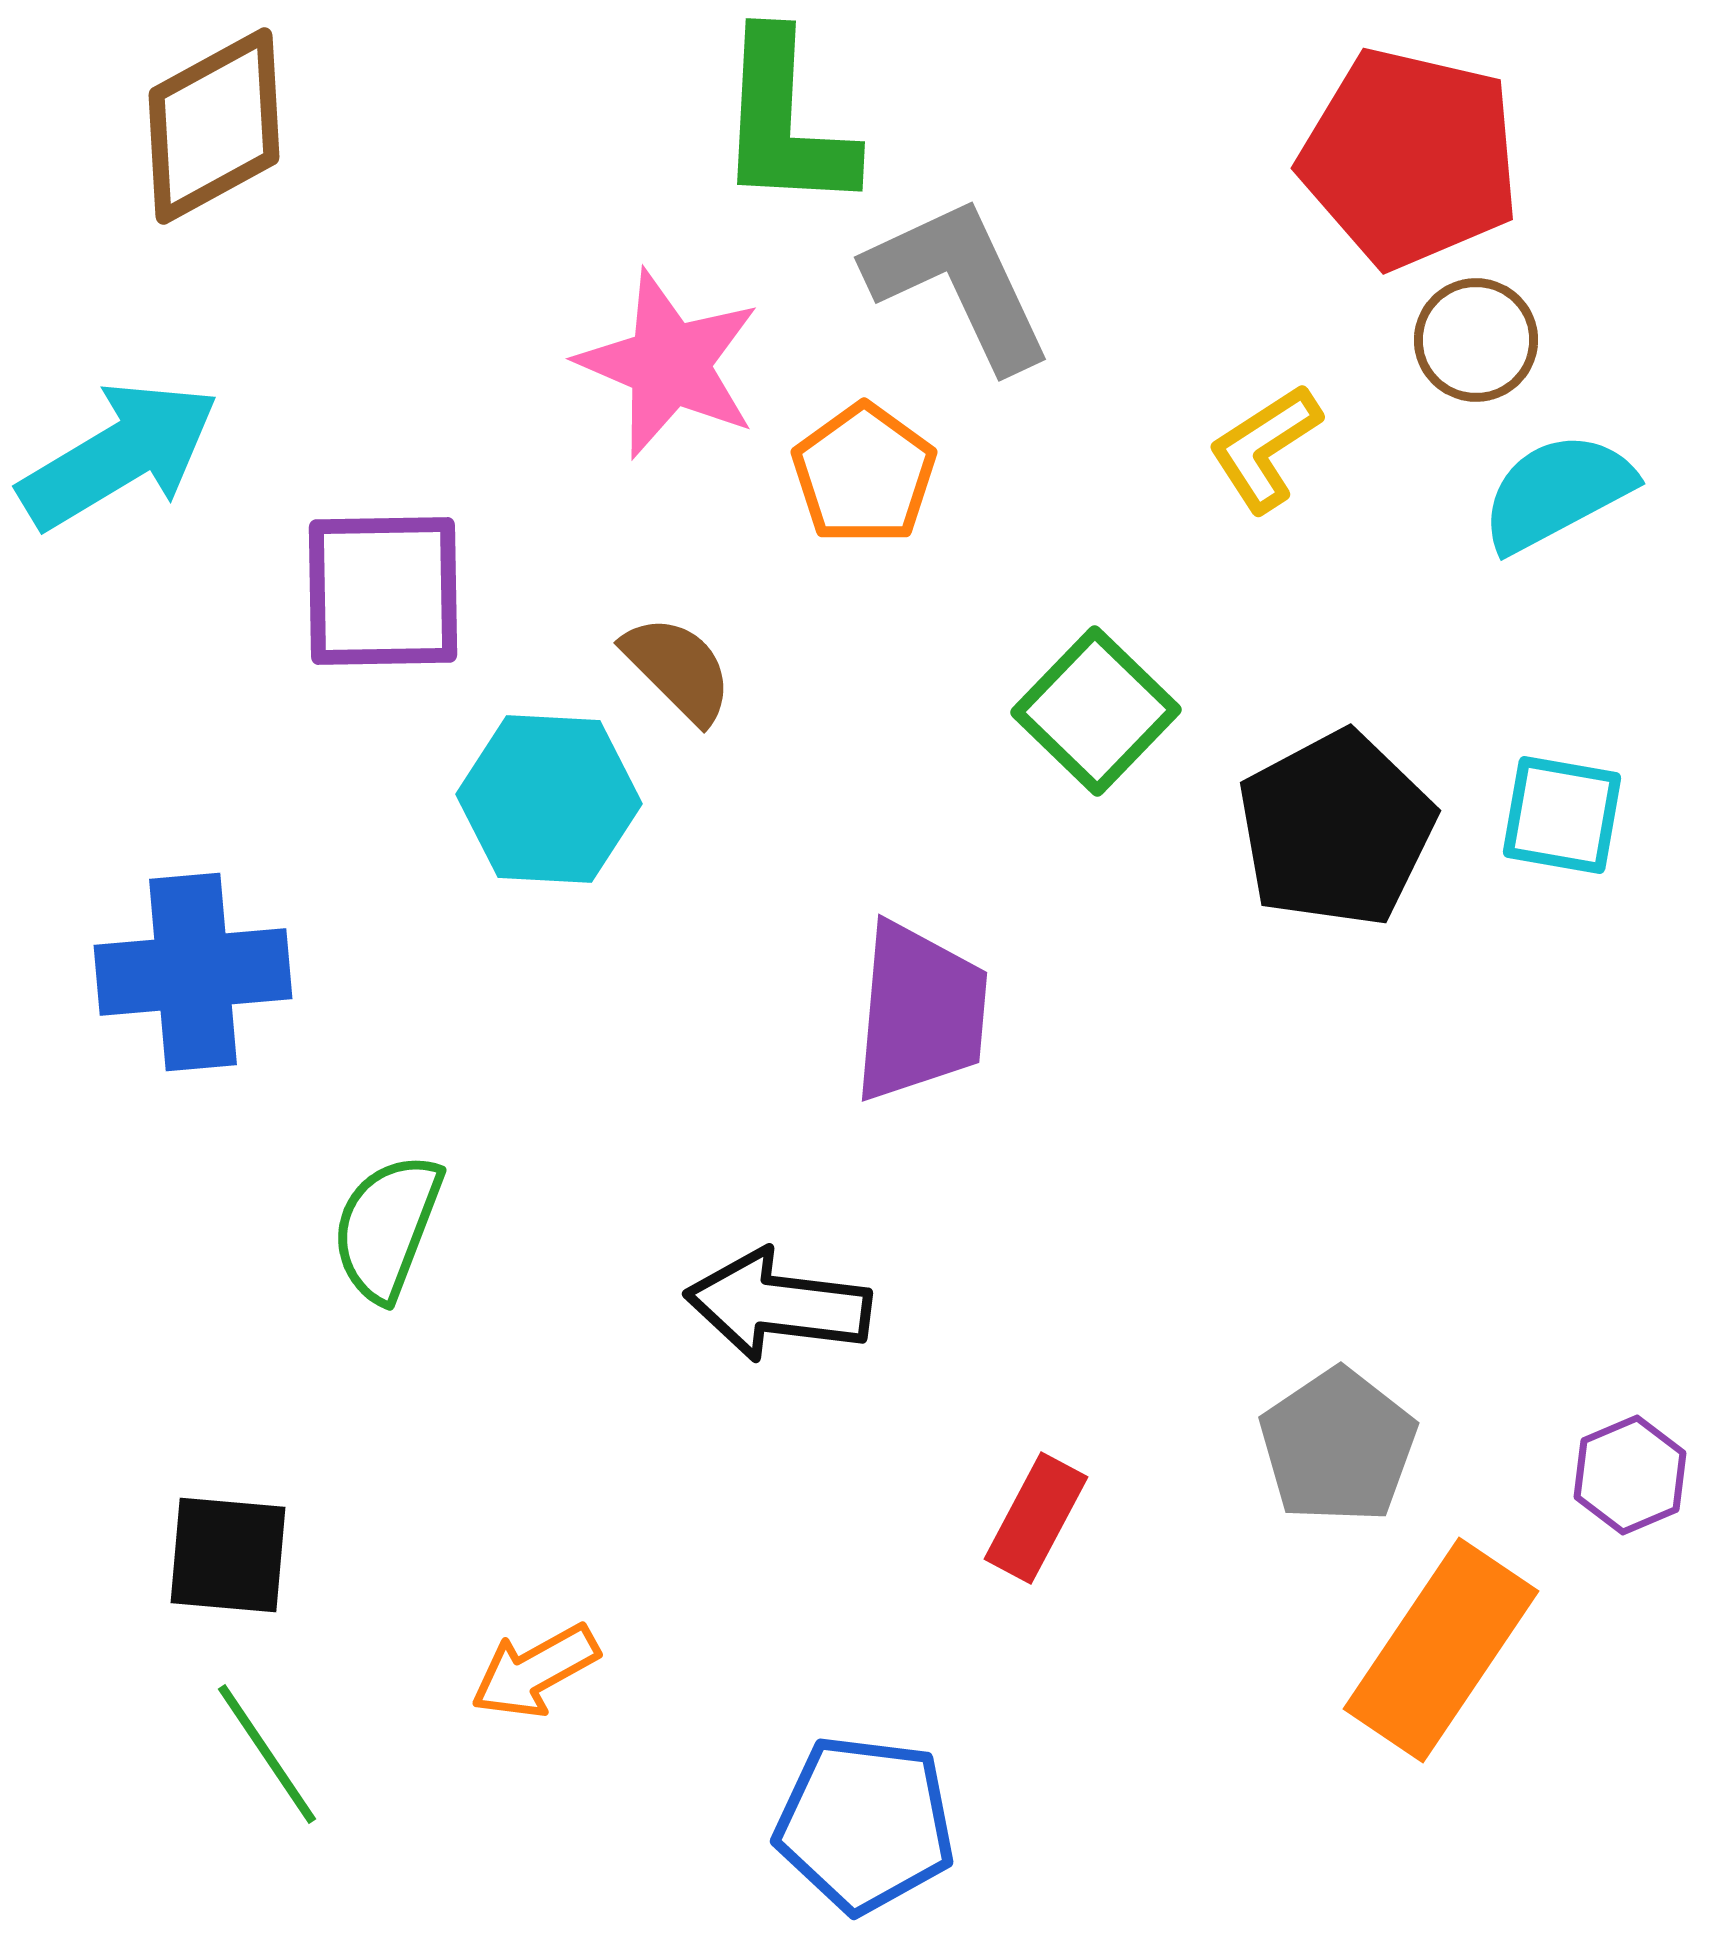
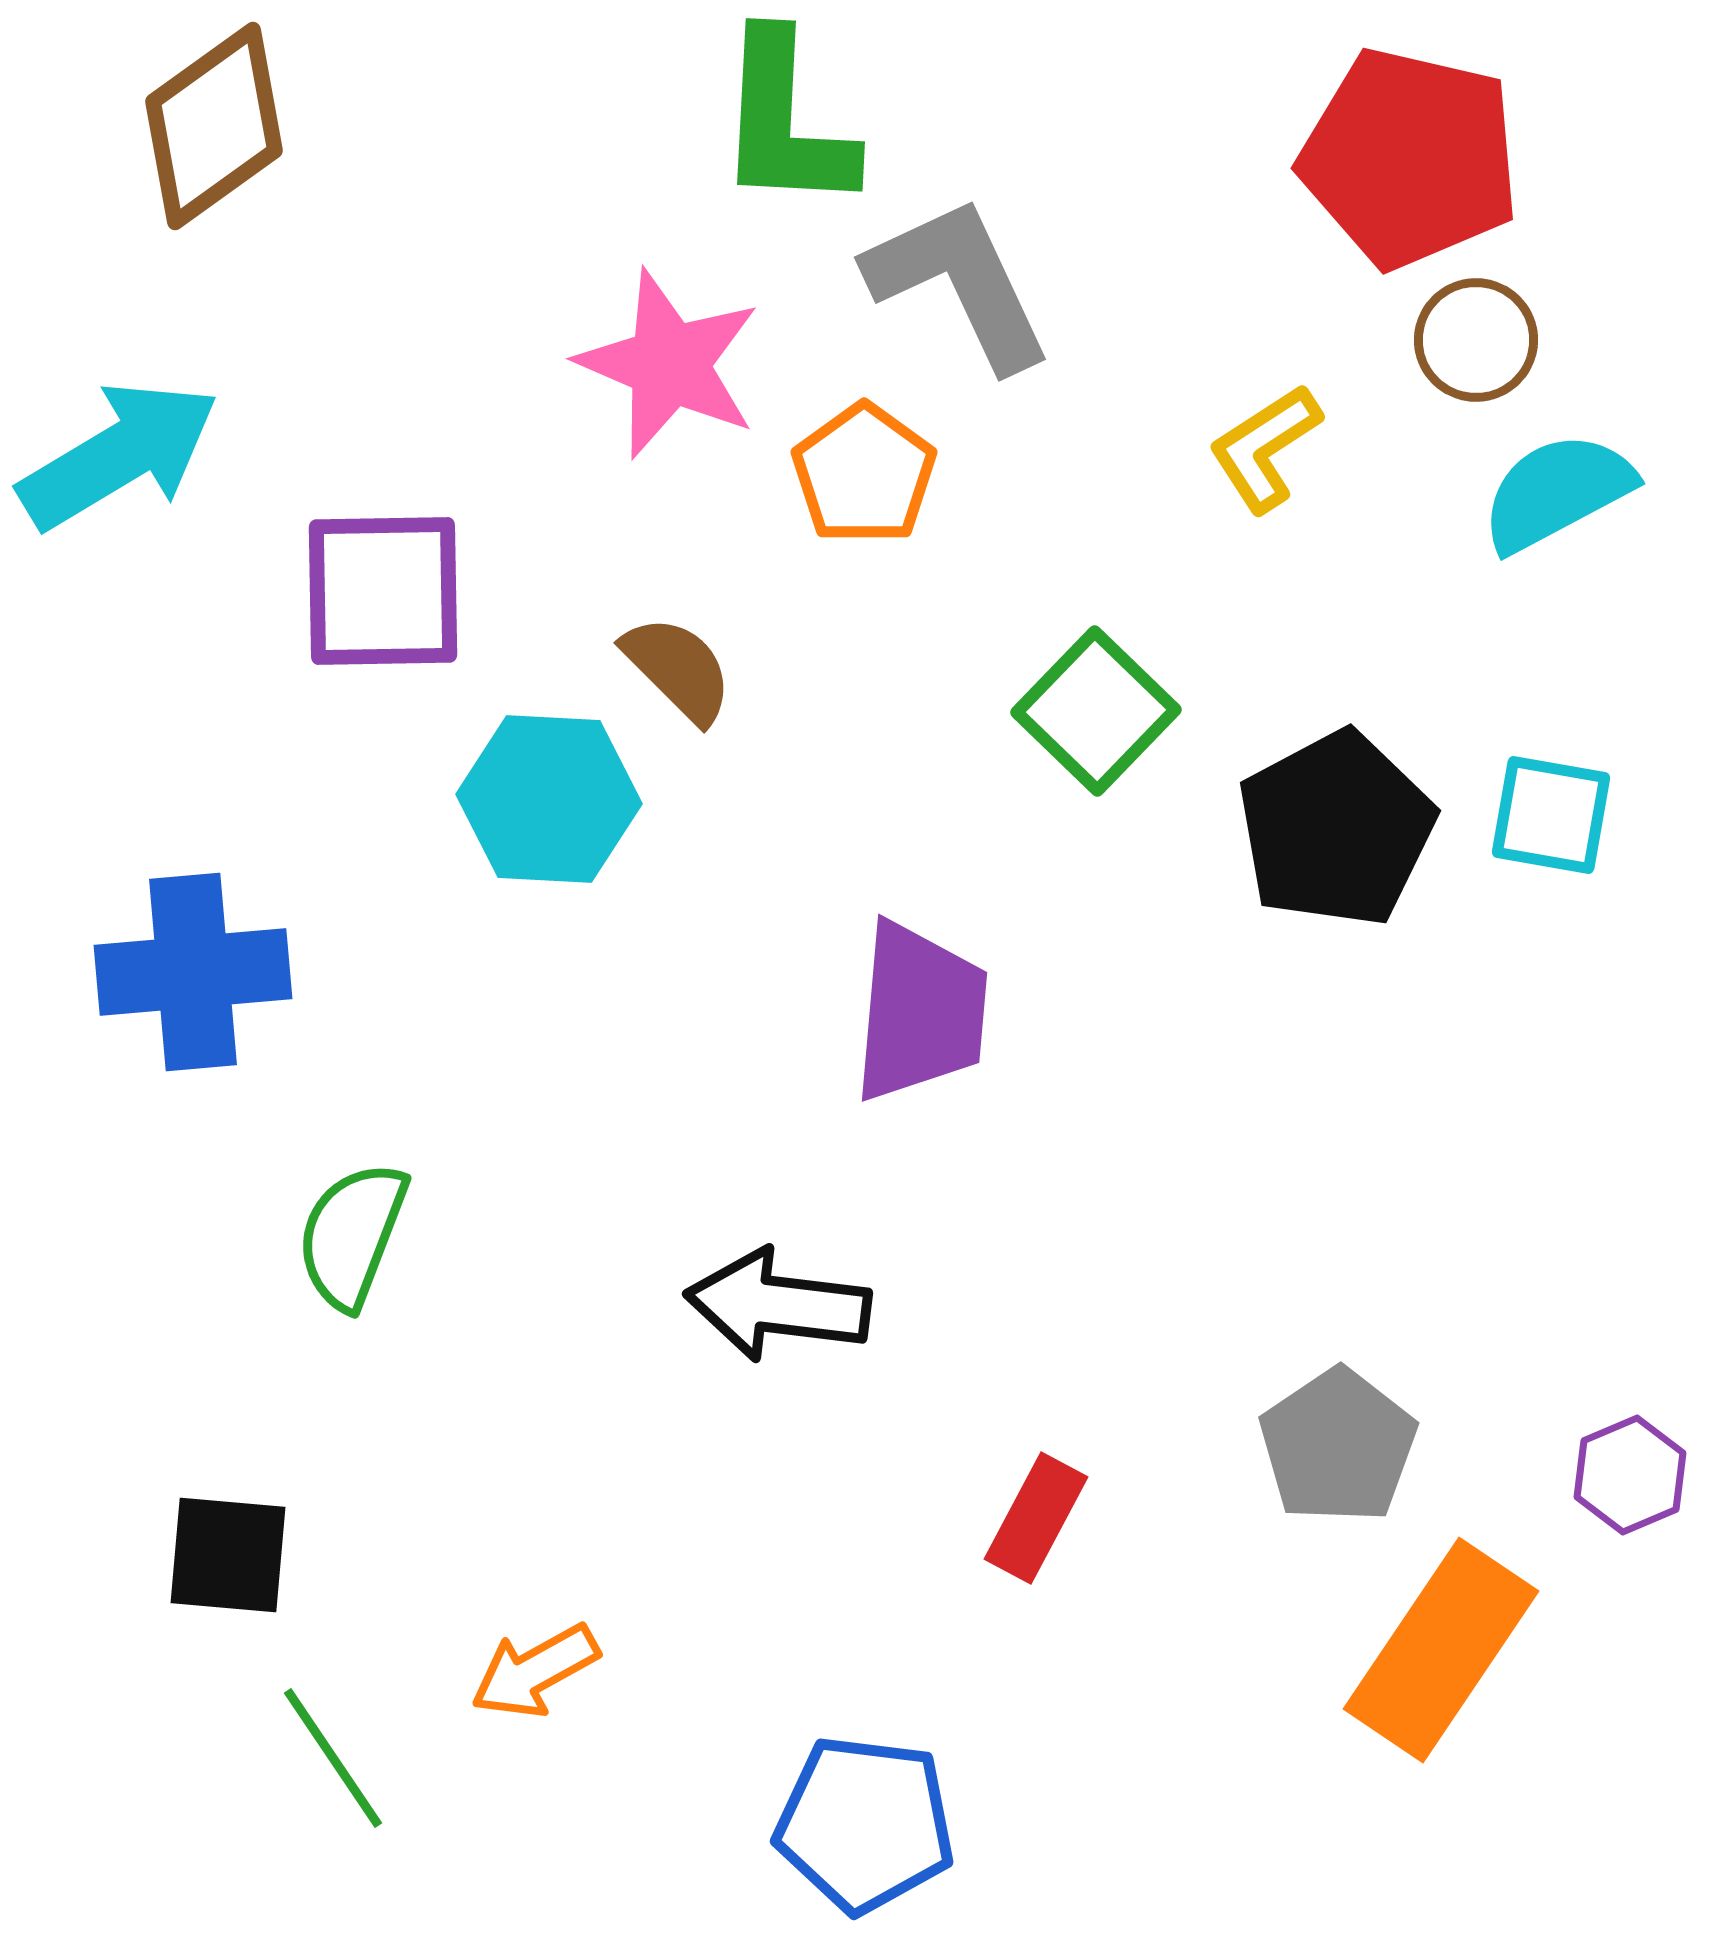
brown diamond: rotated 7 degrees counterclockwise
cyan square: moved 11 px left
green semicircle: moved 35 px left, 8 px down
green line: moved 66 px right, 4 px down
